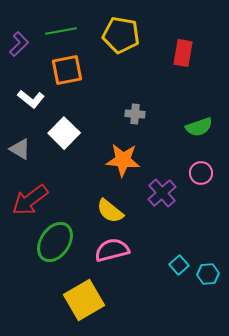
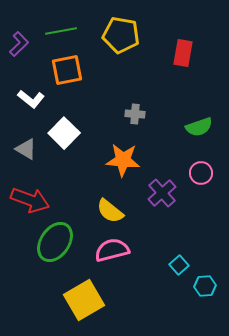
gray triangle: moved 6 px right
red arrow: rotated 123 degrees counterclockwise
cyan hexagon: moved 3 px left, 12 px down
